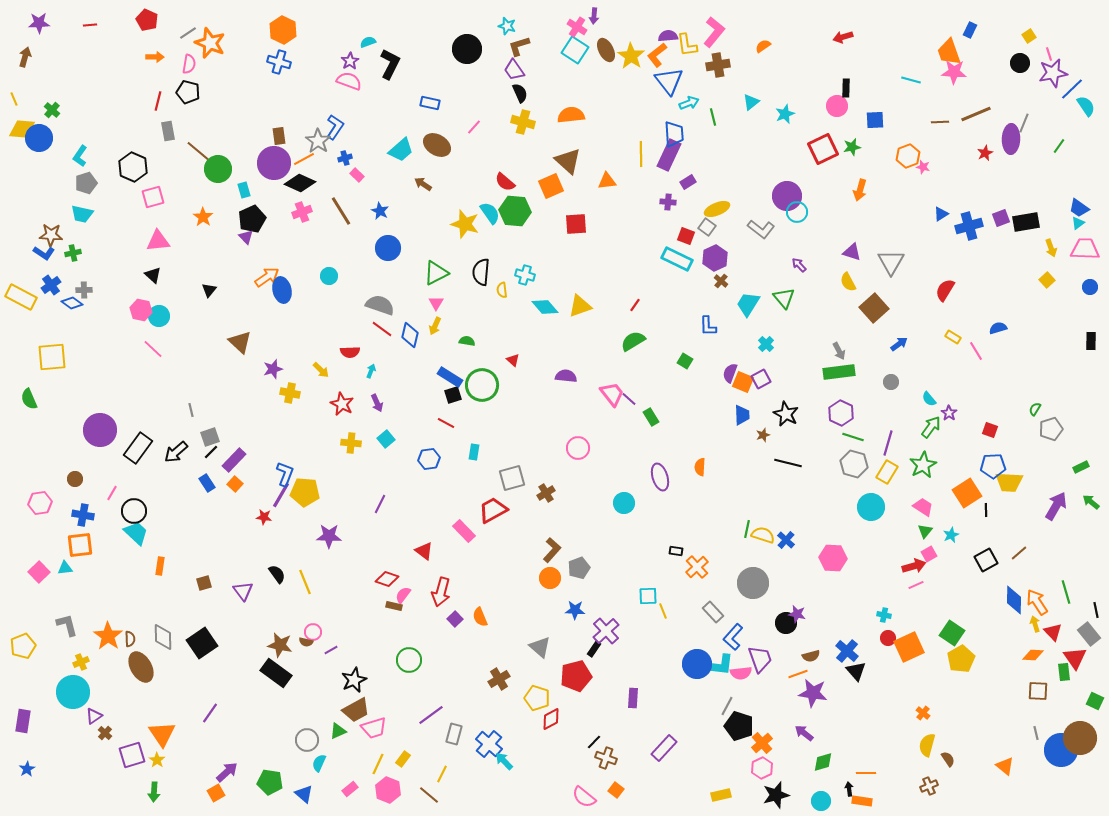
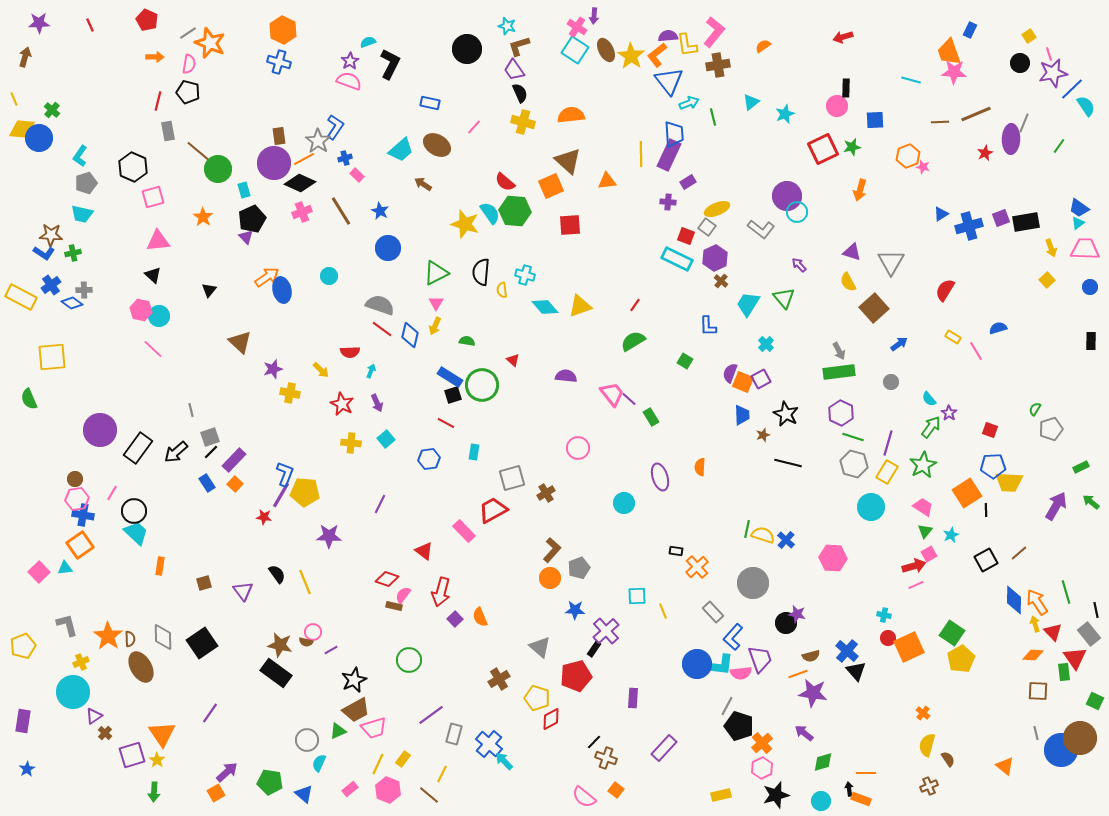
red line at (90, 25): rotated 72 degrees clockwise
red square at (576, 224): moved 6 px left, 1 px down
pink hexagon at (40, 503): moved 37 px right, 4 px up
orange square at (80, 545): rotated 28 degrees counterclockwise
cyan square at (648, 596): moved 11 px left
orange rectangle at (862, 801): moved 1 px left, 2 px up; rotated 12 degrees clockwise
